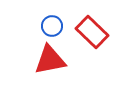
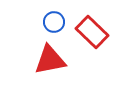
blue circle: moved 2 px right, 4 px up
